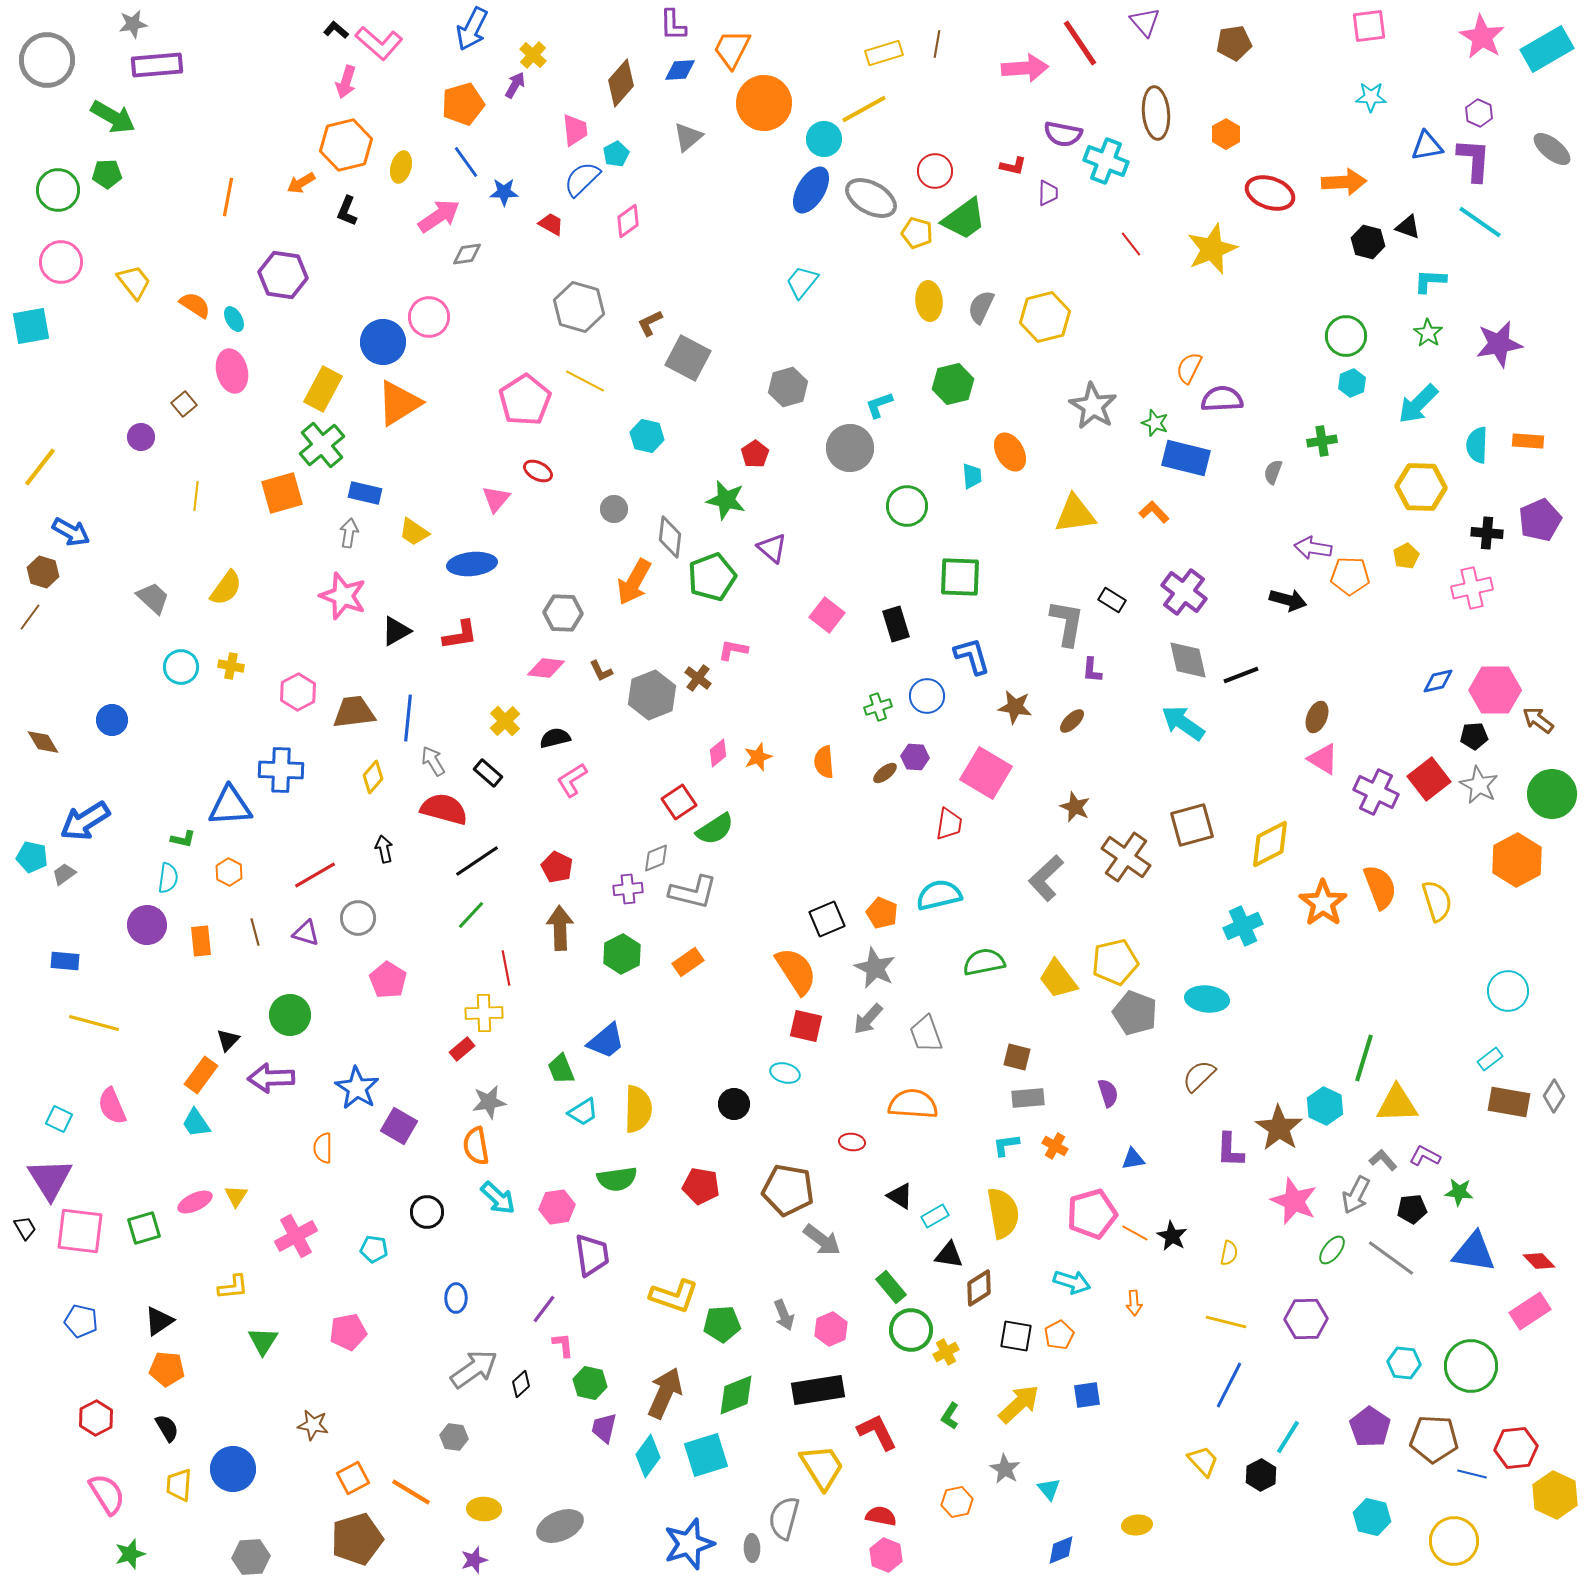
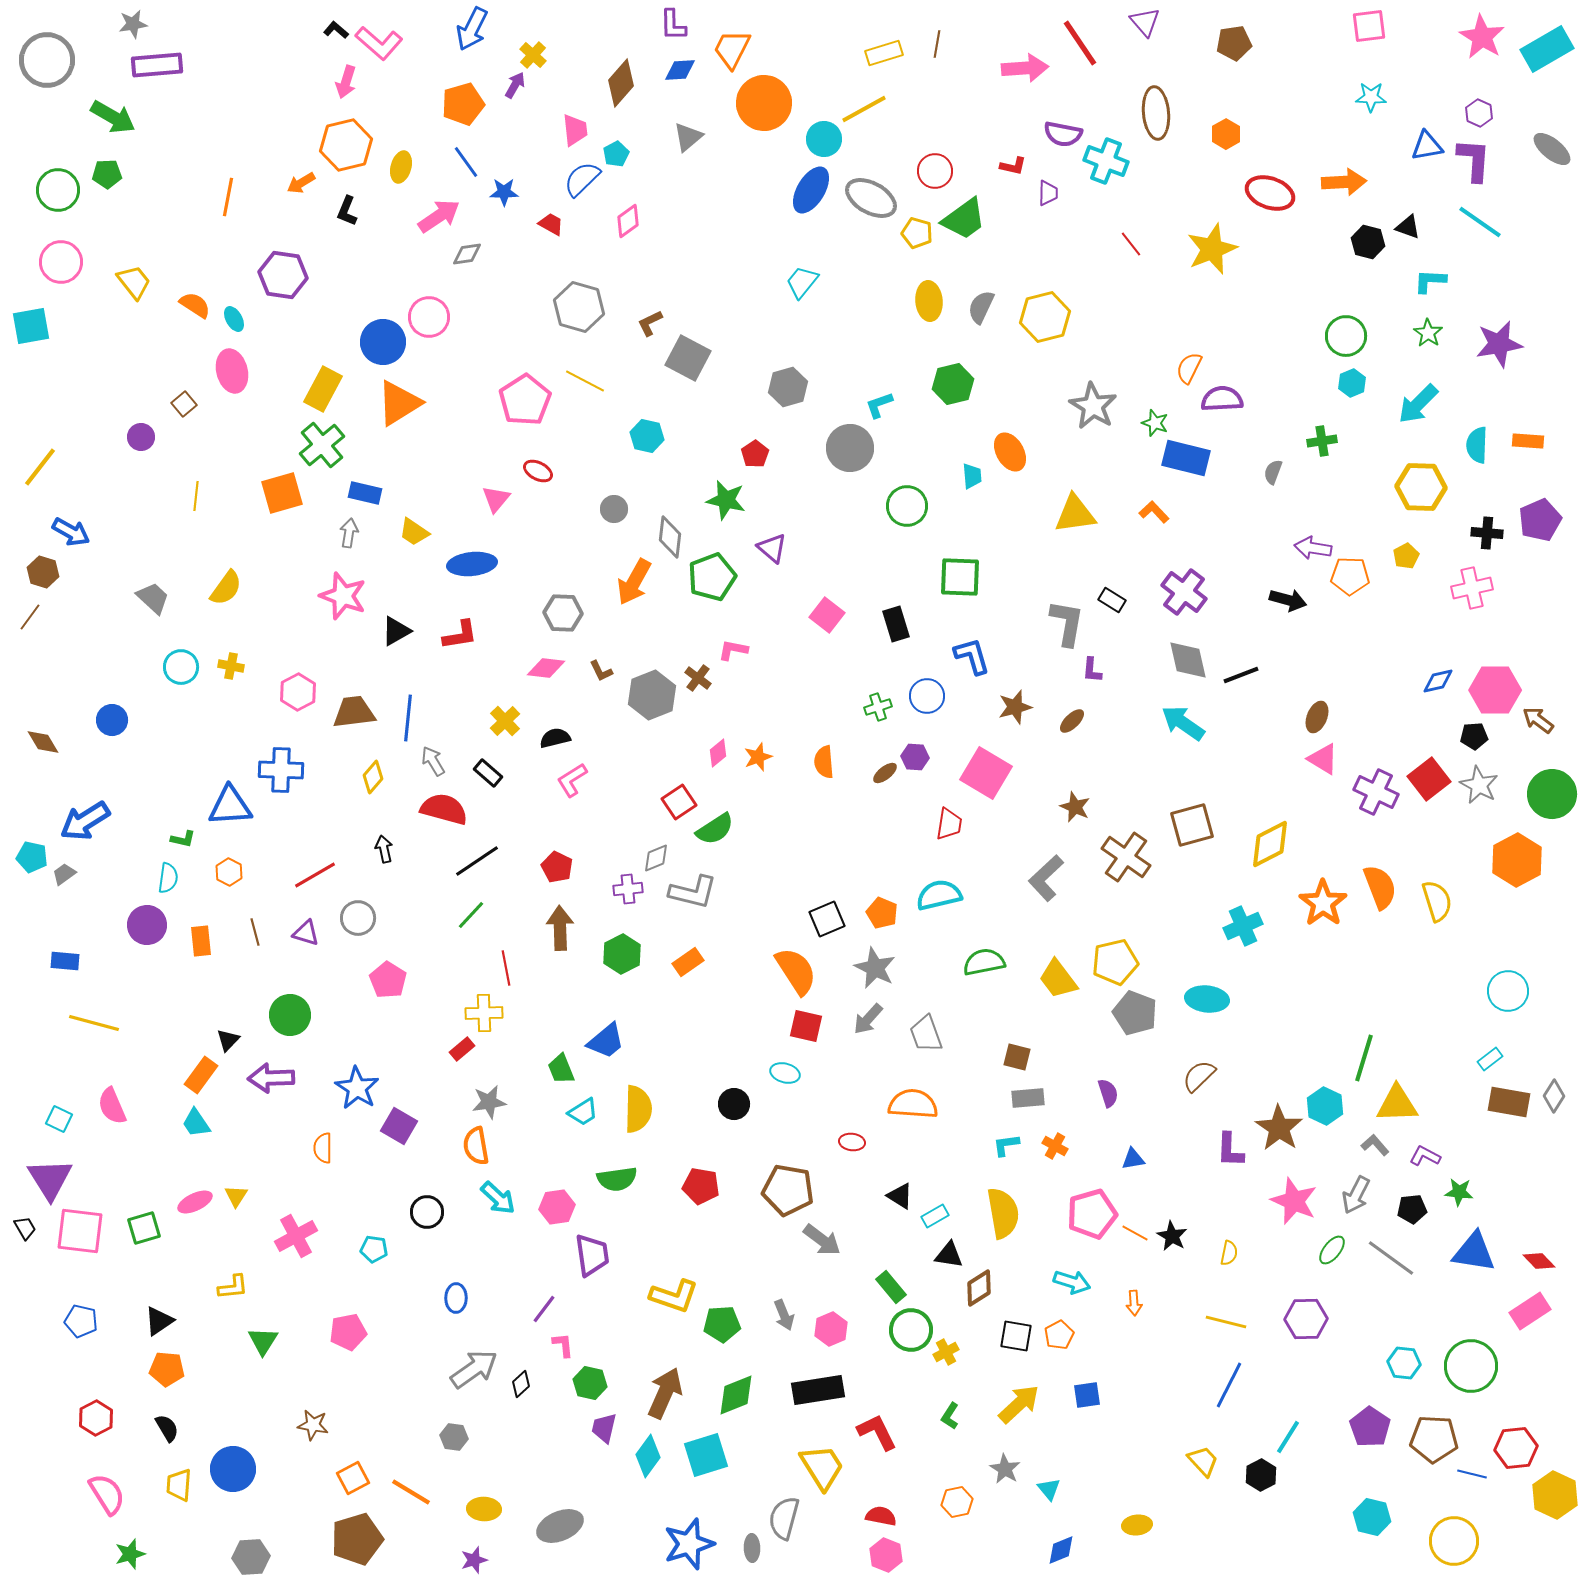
brown star at (1015, 707): rotated 24 degrees counterclockwise
gray L-shape at (1383, 1160): moved 8 px left, 15 px up
